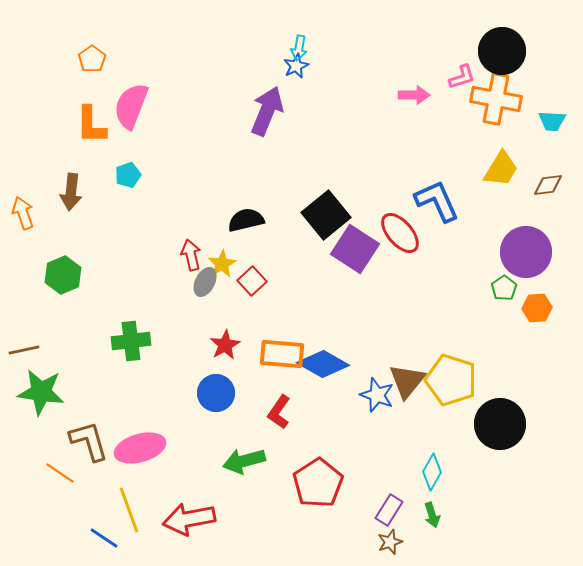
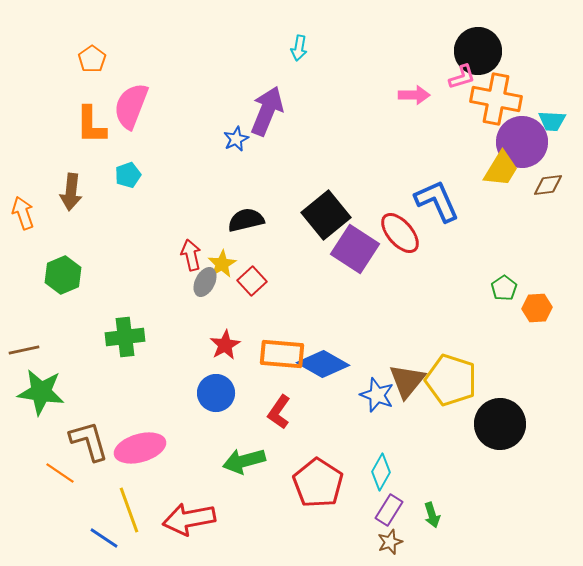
black circle at (502, 51): moved 24 px left
blue star at (296, 66): moved 60 px left, 73 px down
purple circle at (526, 252): moved 4 px left, 110 px up
green cross at (131, 341): moved 6 px left, 4 px up
cyan diamond at (432, 472): moved 51 px left
red pentagon at (318, 483): rotated 6 degrees counterclockwise
